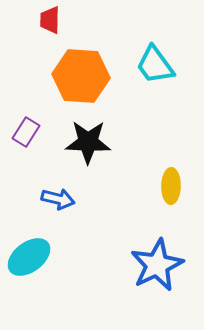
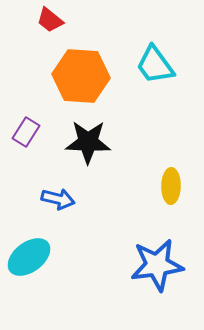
red trapezoid: rotated 52 degrees counterclockwise
blue star: rotated 18 degrees clockwise
